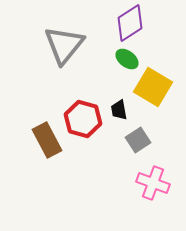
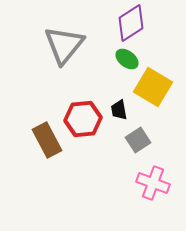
purple diamond: moved 1 px right
red hexagon: rotated 21 degrees counterclockwise
